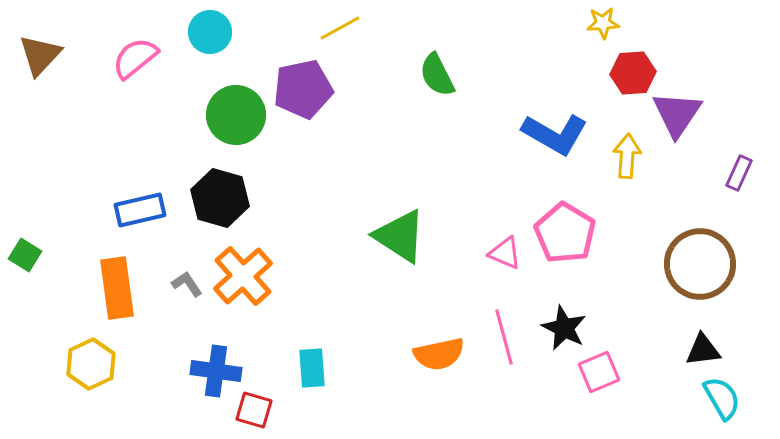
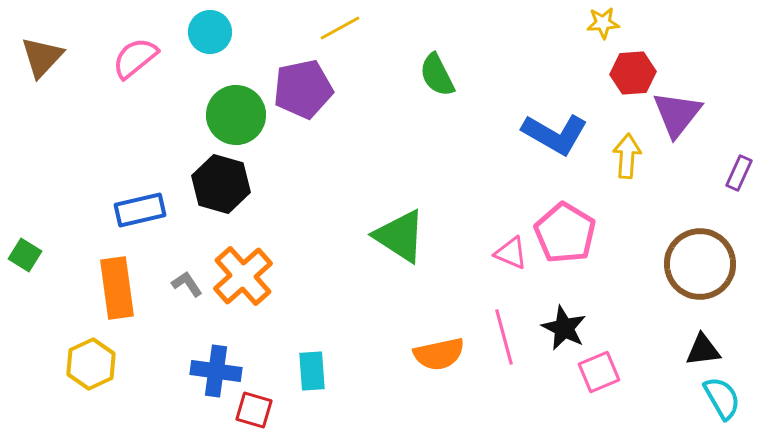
brown triangle: moved 2 px right, 2 px down
purple triangle: rotated 4 degrees clockwise
black hexagon: moved 1 px right, 14 px up
pink triangle: moved 6 px right
cyan rectangle: moved 3 px down
